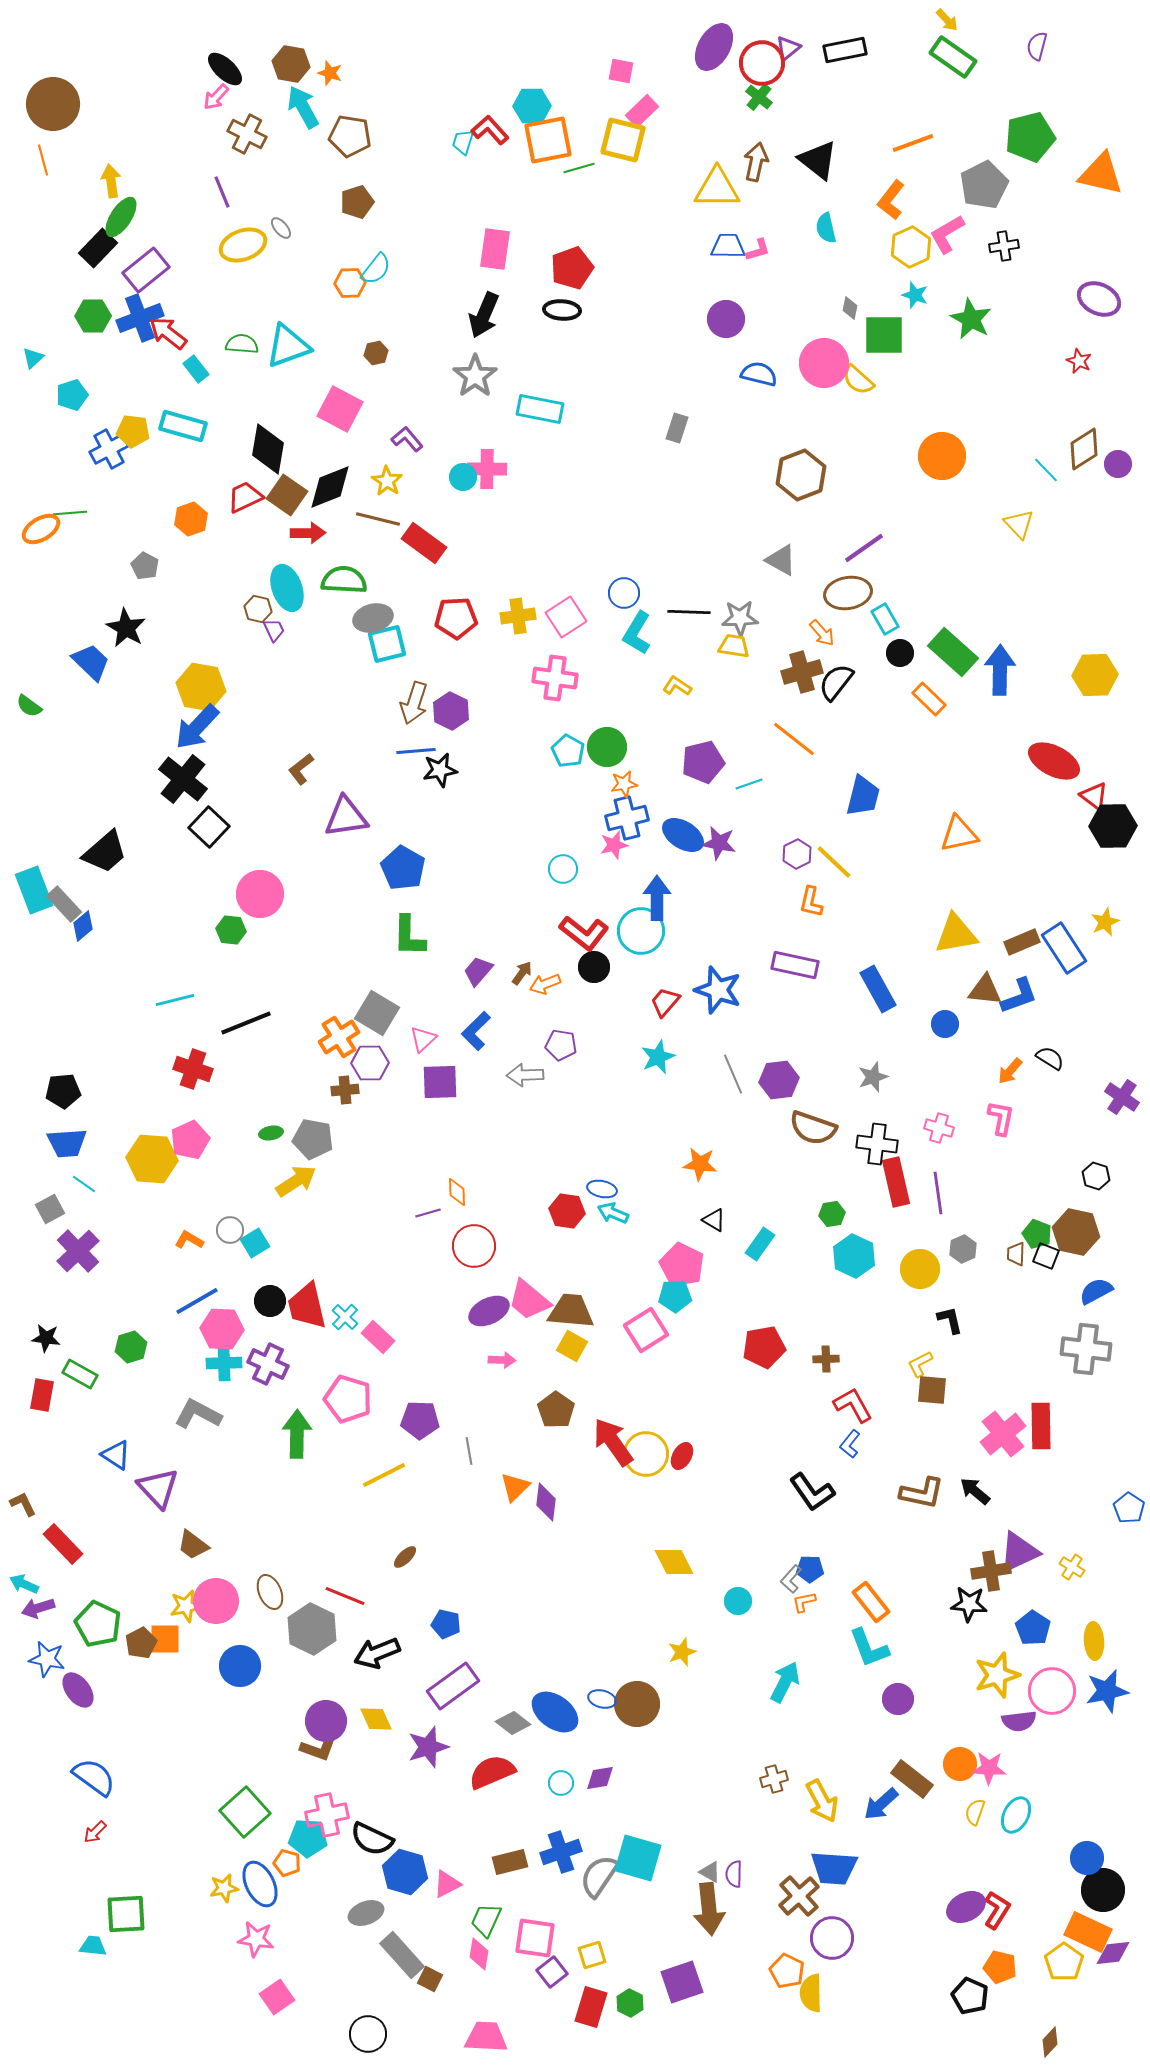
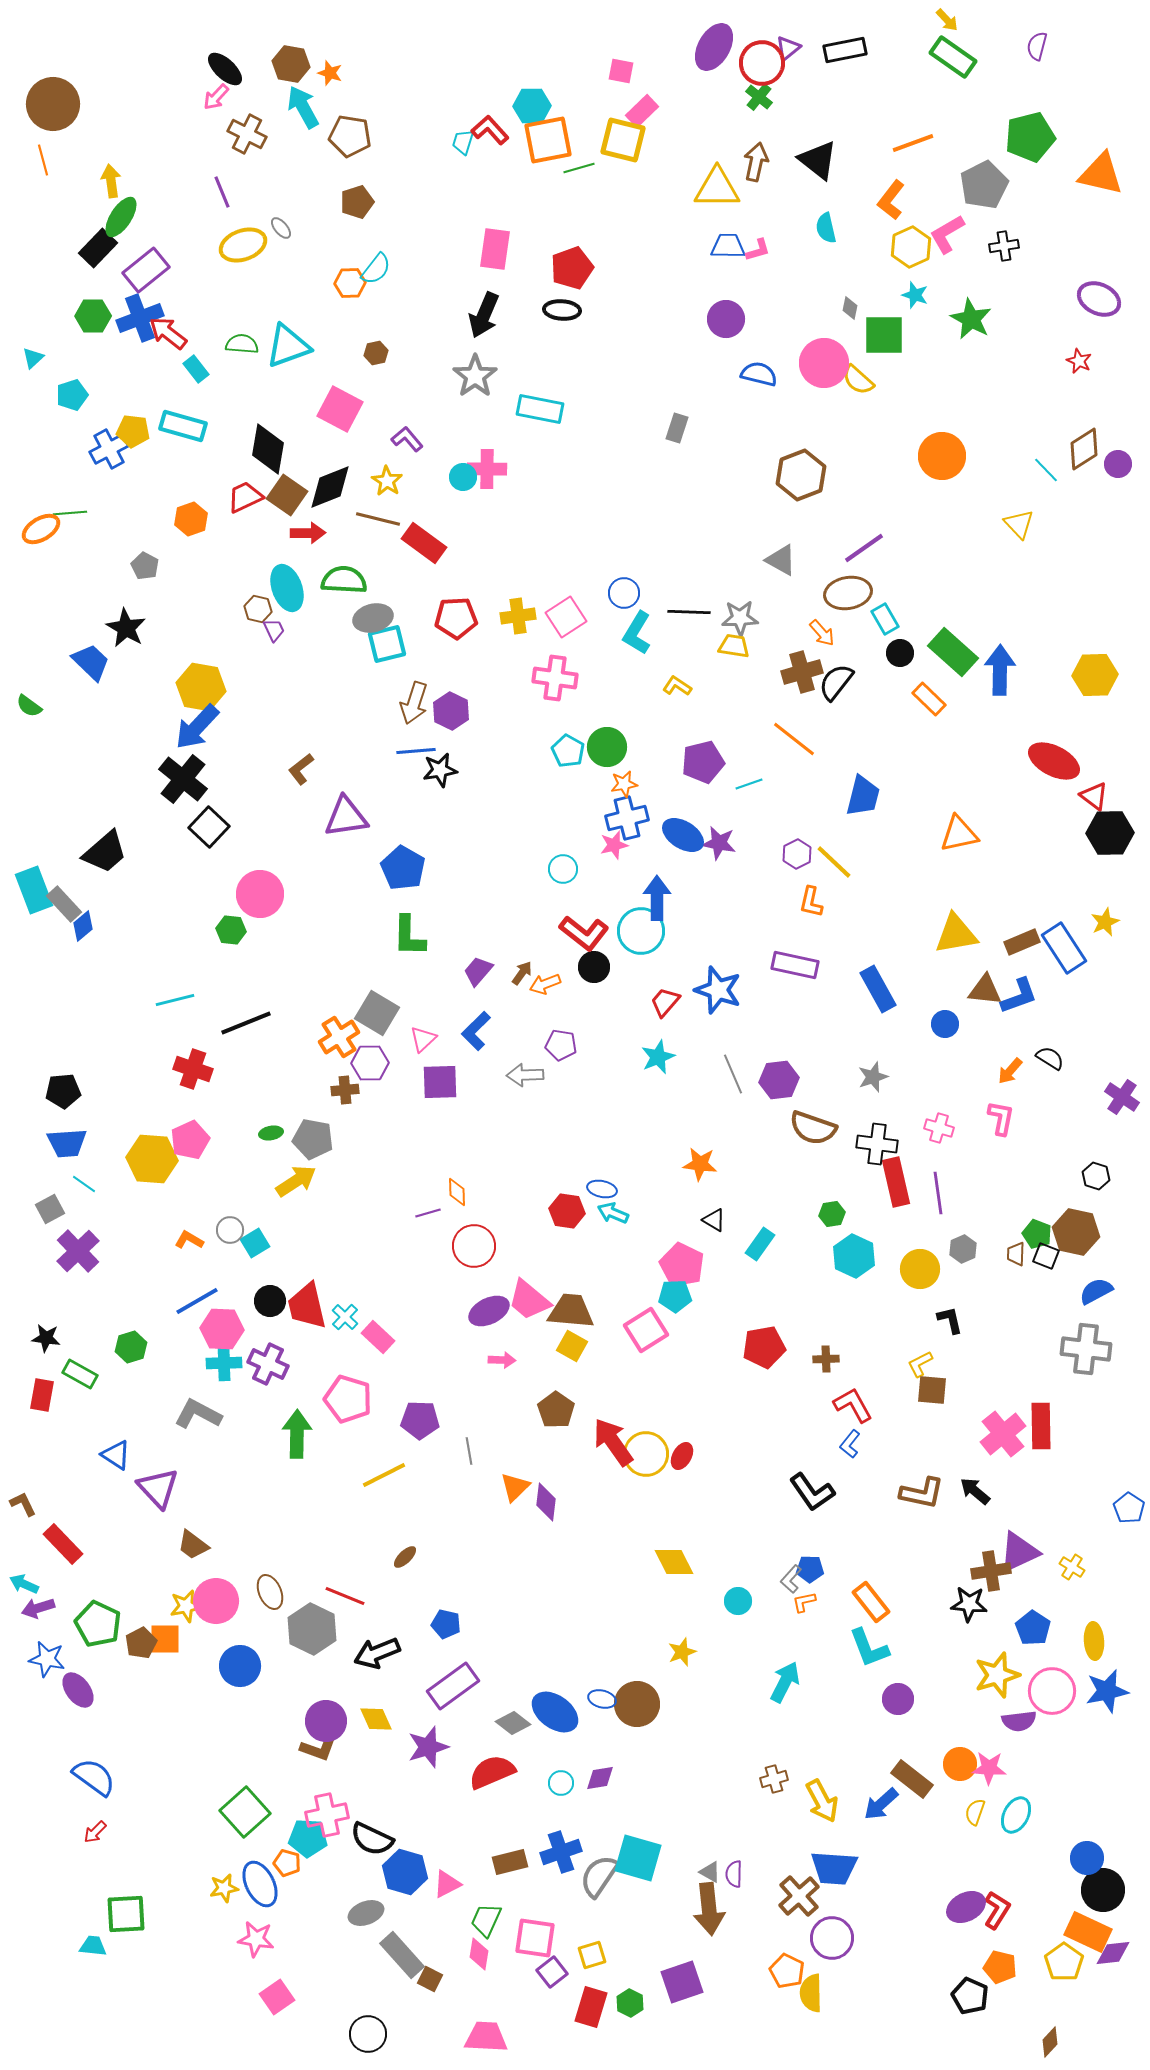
black hexagon at (1113, 826): moved 3 px left, 7 px down
